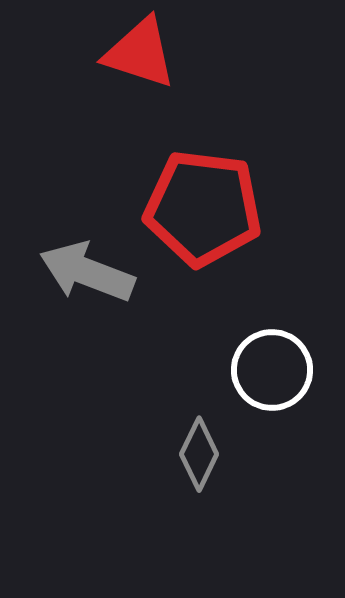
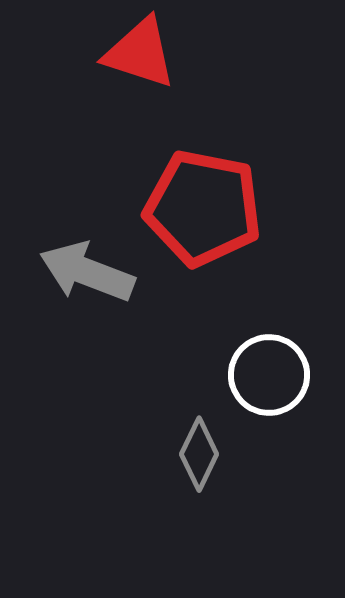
red pentagon: rotated 4 degrees clockwise
white circle: moved 3 px left, 5 px down
